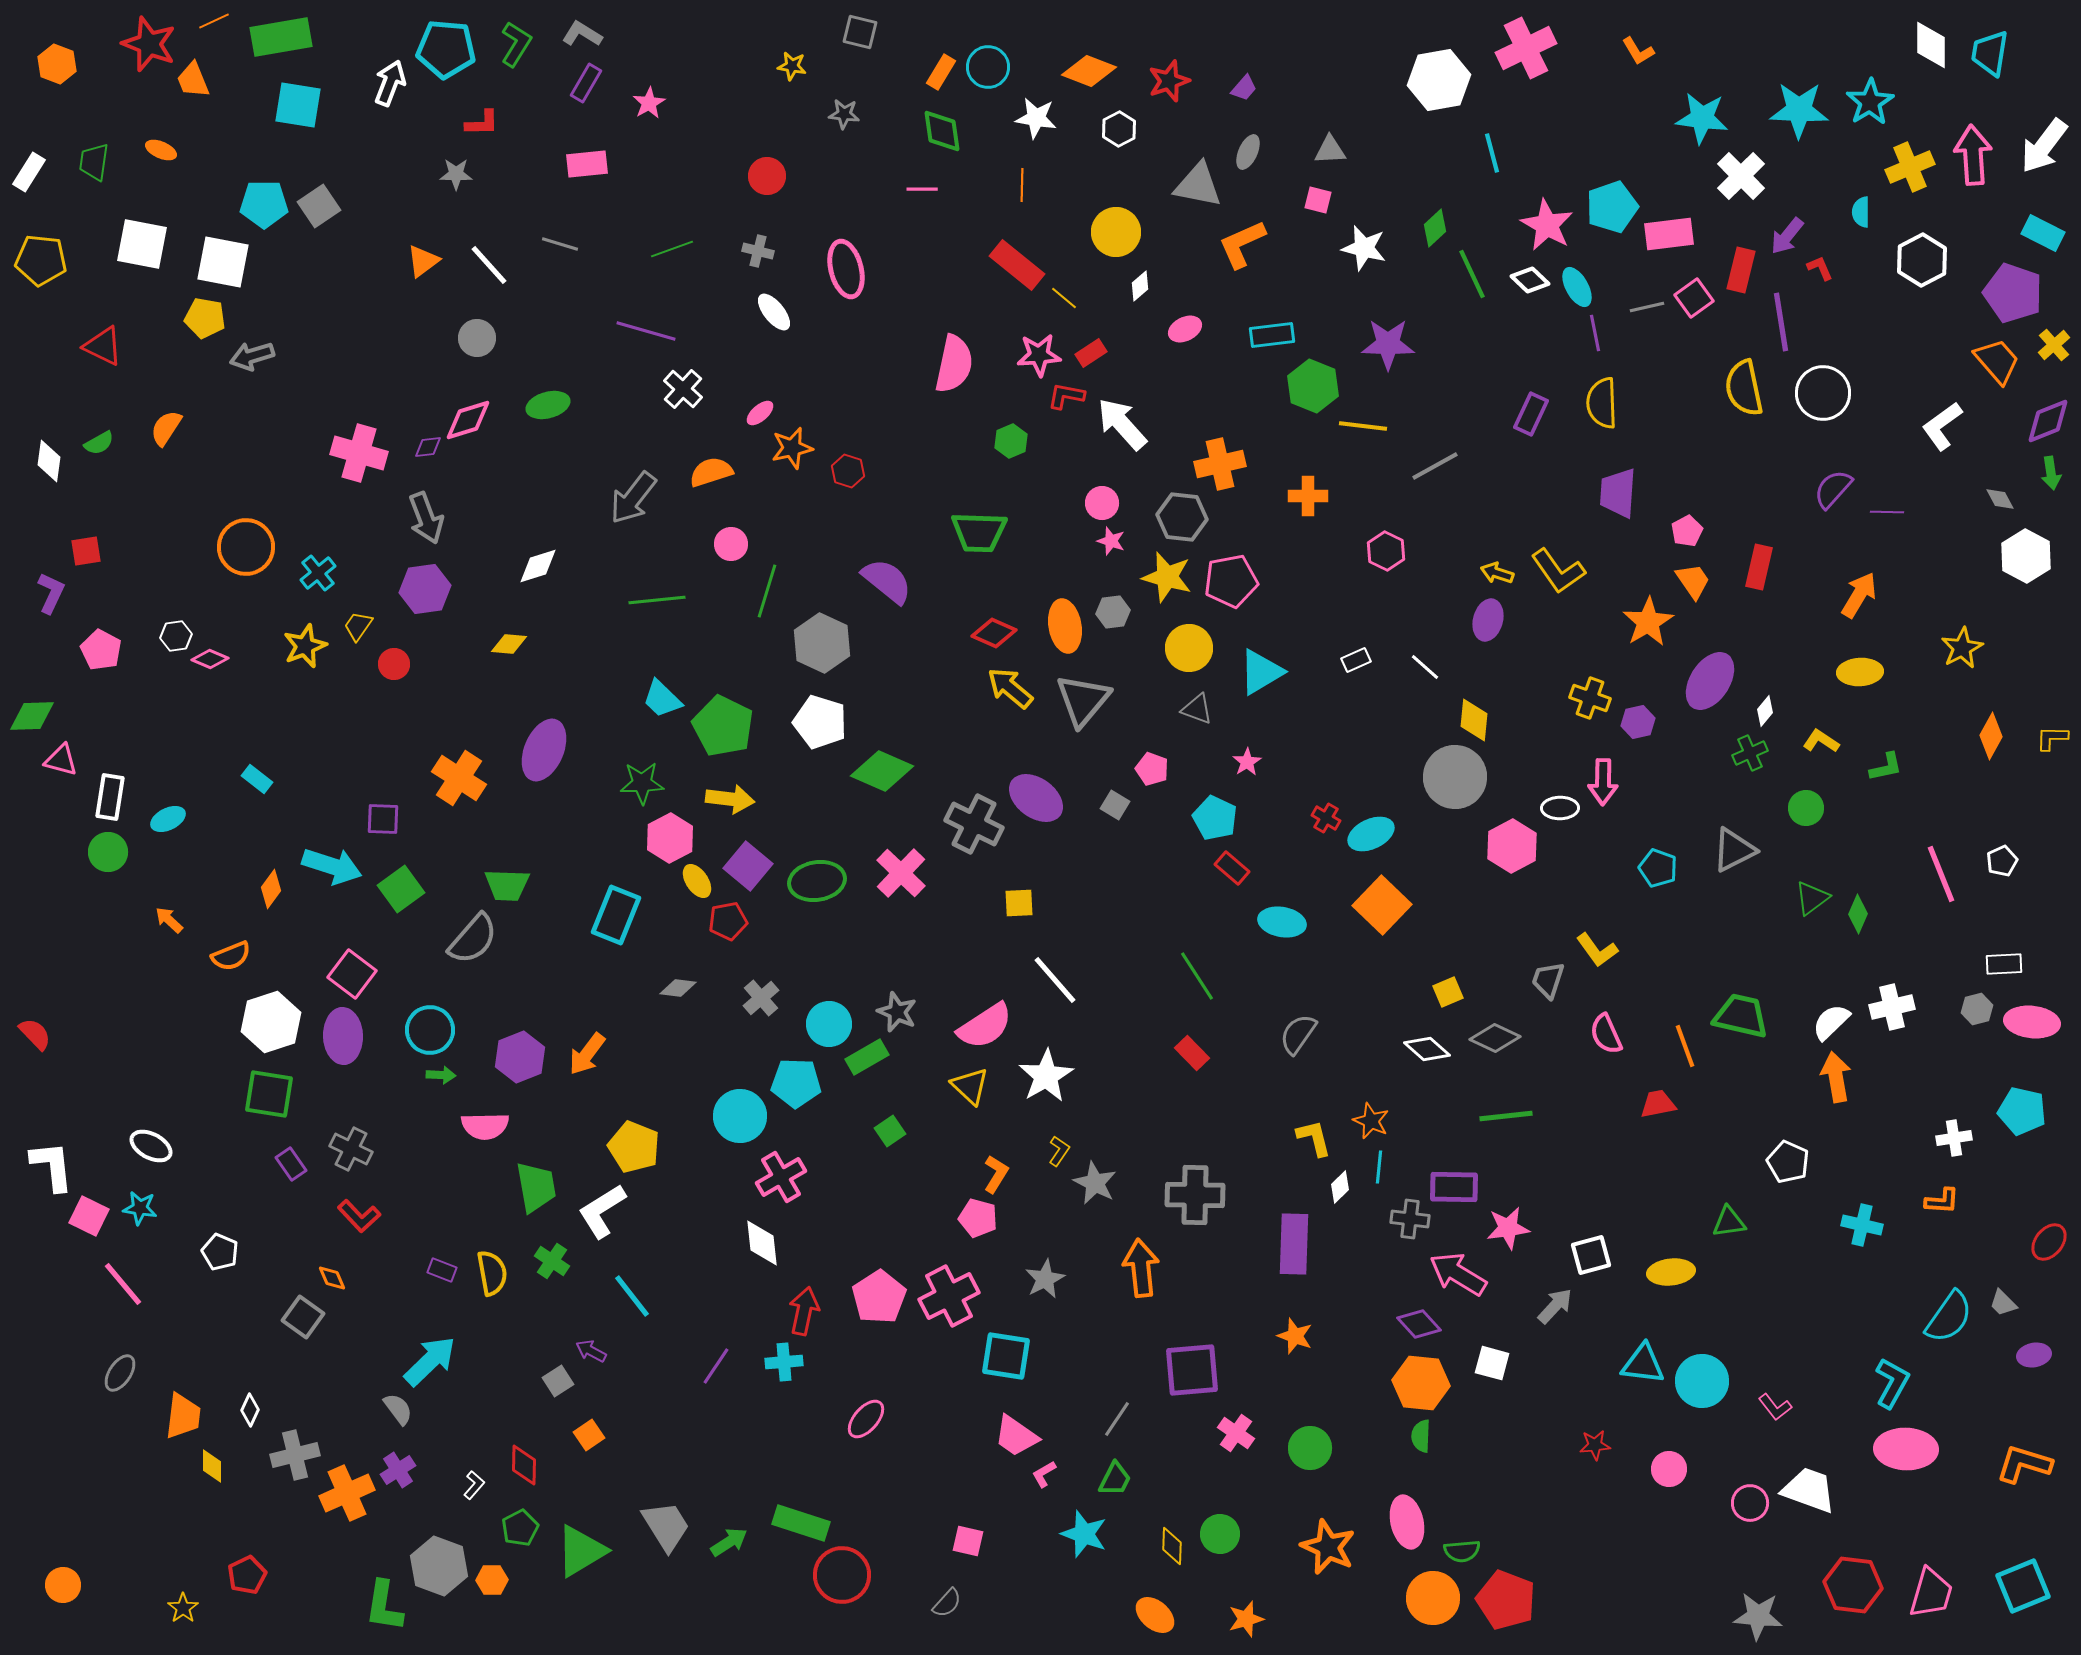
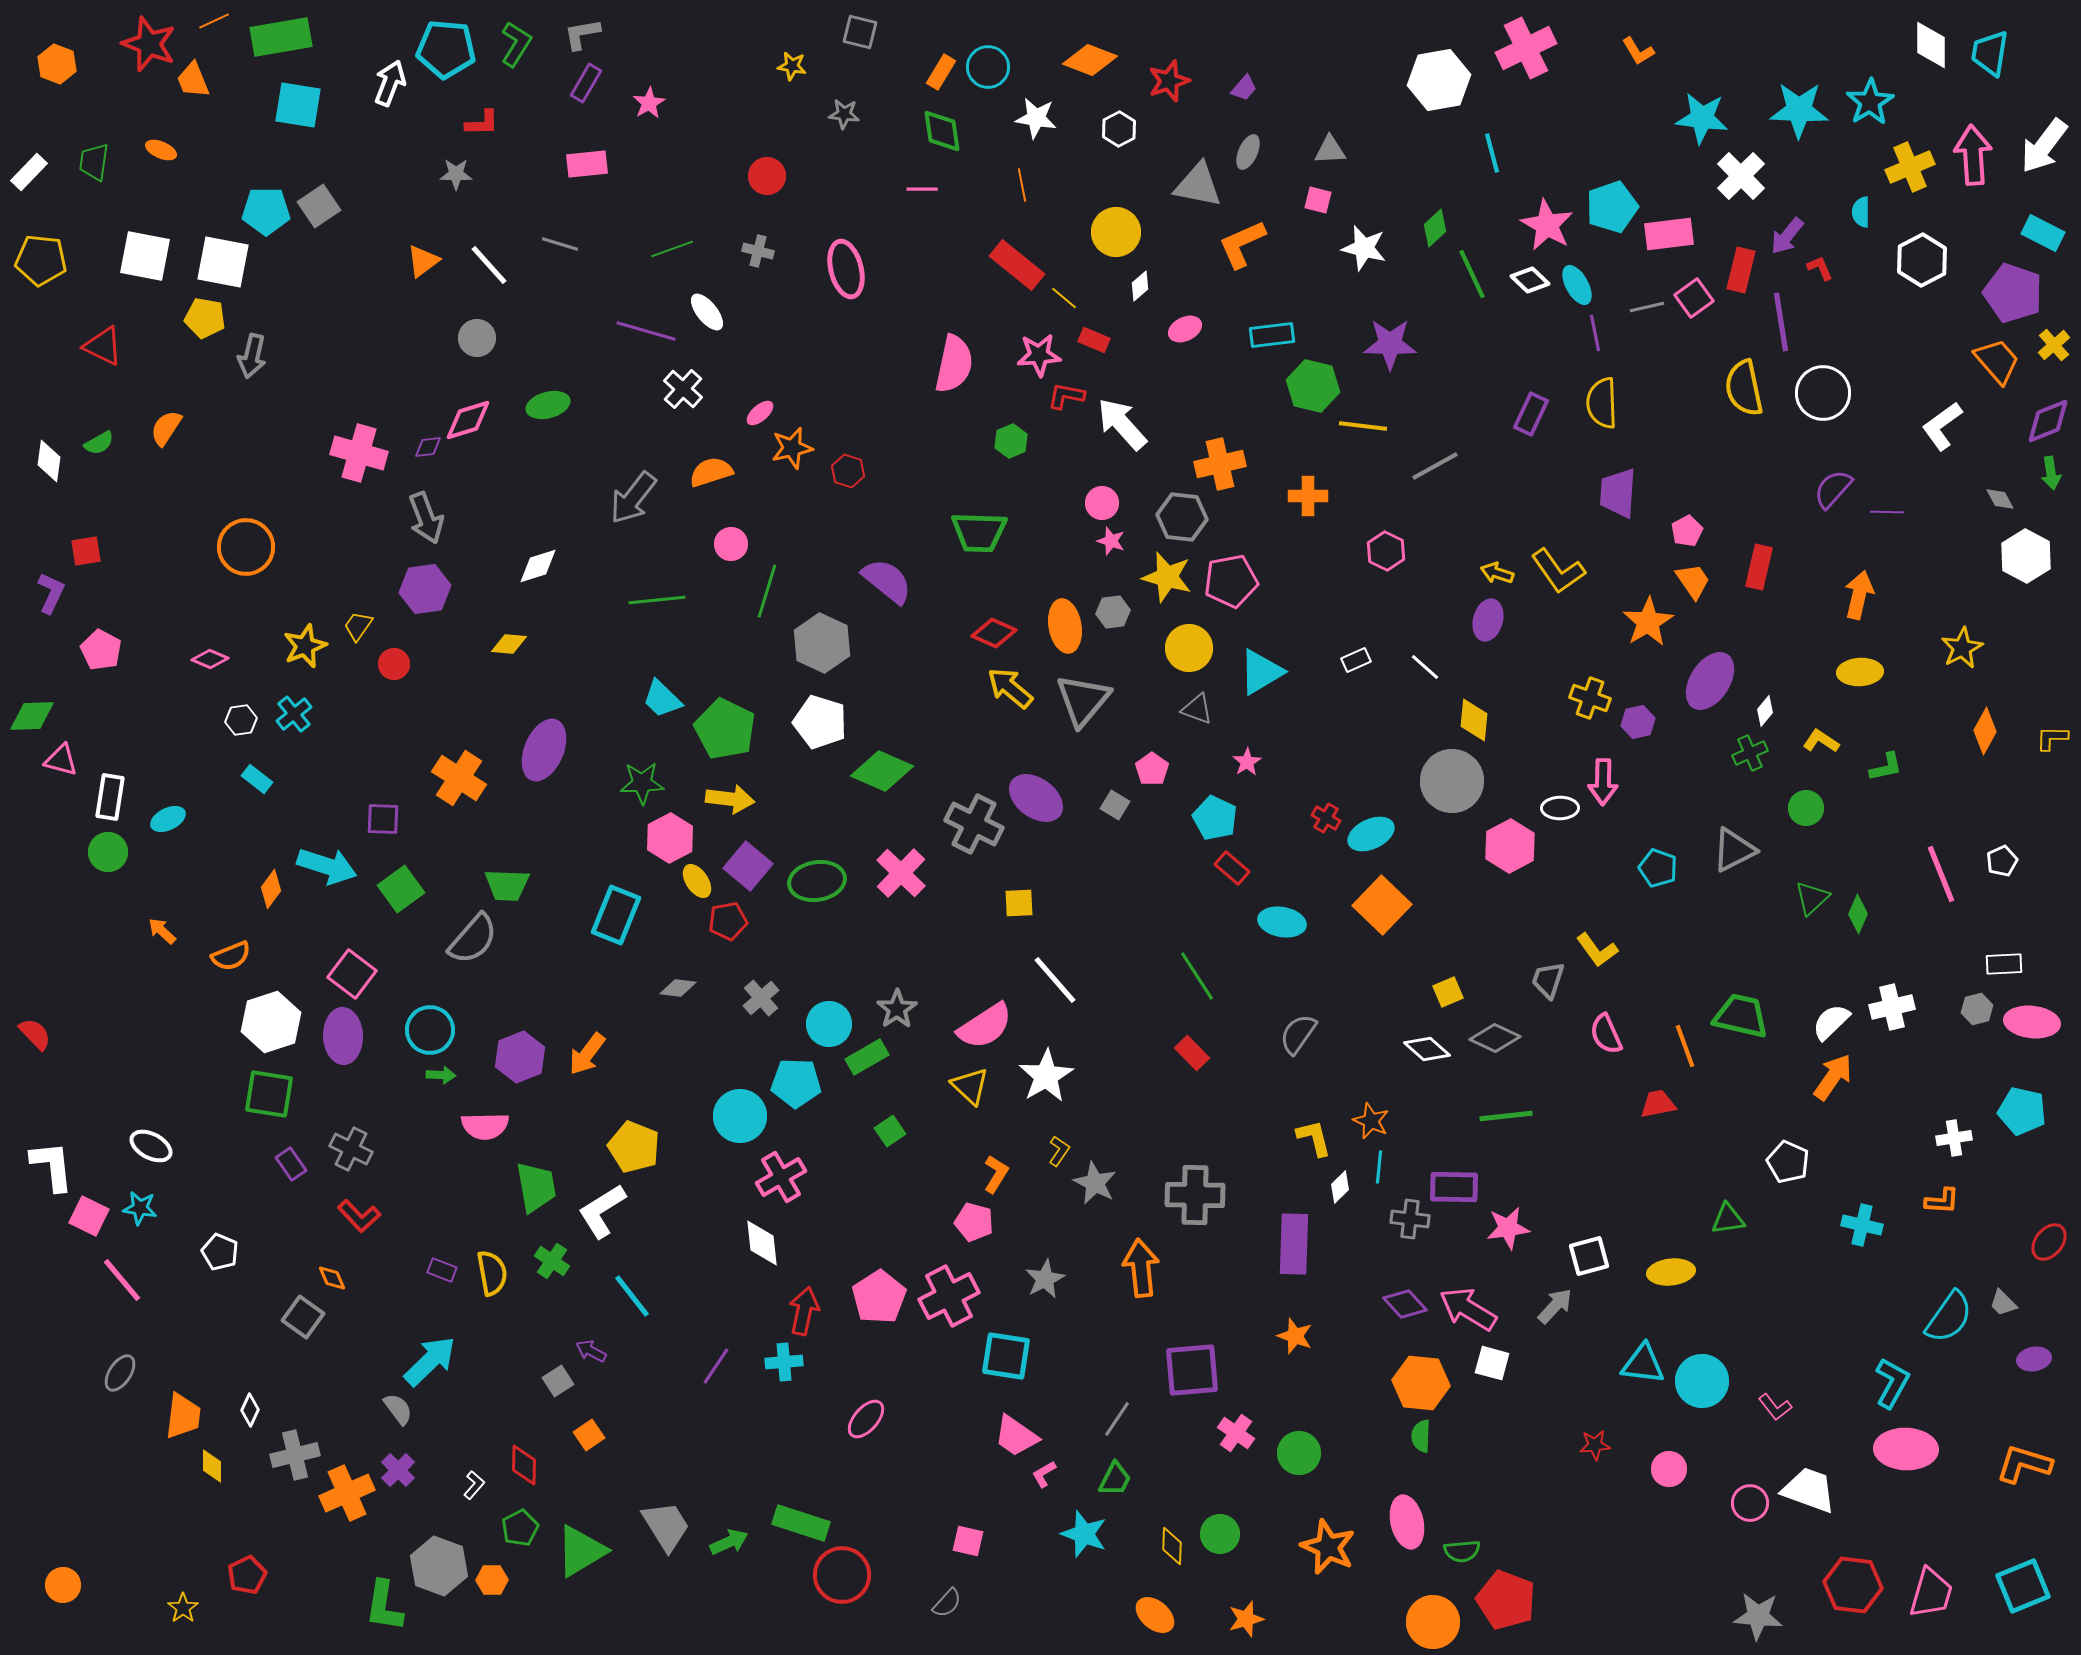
gray L-shape at (582, 34): rotated 42 degrees counterclockwise
orange diamond at (1089, 71): moved 1 px right, 11 px up
white rectangle at (29, 172): rotated 12 degrees clockwise
orange line at (1022, 185): rotated 12 degrees counterclockwise
cyan pentagon at (264, 204): moved 2 px right, 7 px down
white square at (142, 244): moved 3 px right, 12 px down
cyan ellipse at (1577, 287): moved 2 px up
white ellipse at (774, 312): moved 67 px left
purple star at (1388, 344): moved 2 px right
red rectangle at (1091, 353): moved 3 px right, 13 px up; rotated 56 degrees clockwise
gray arrow at (252, 356): rotated 60 degrees counterclockwise
green hexagon at (1313, 386): rotated 9 degrees counterclockwise
cyan cross at (318, 573): moved 24 px left, 141 px down
orange arrow at (1859, 595): rotated 18 degrees counterclockwise
white hexagon at (176, 636): moved 65 px right, 84 px down
green pentagon at (723, 726): moved 2 px right, 3 px down
orange diamond at (1991, 736): moved 6 px left, 5 px up
pink pentagon at (1152, 769): rotated 16 degrees clockwise
gray circle at (1455, 777): moved 3 px left, 4 px down
pink hexagon at (1512, 846): moved 2 px left
cyan arrow at (332, 866): moved 5 px left
green triangle at (1812, 898): rotated 6 degrees counterclockwise
orange arrow at (169, 920): moved 7 px left, 11 px down
gray star at (897, 1012): moved 3 px up; rotated 15 degrees clockwise
orange arrow at (1836, 1077): moved 3 px left; rotated 45 degrees clockwise
pink pentagon at (978, 1218): moved 4 px left, 4 px down
green triangle at (1729, 1222): moved 1 px left, 3 px up
white square at (1591, 1255): moved 2 px left, 1 px down
pink arrow at (1458, 1274): moved 10 px right, 35 px down
pink line at (123, 1284): moved 1 px left, 4 px up
purple diamond at (1419, 1324): moved 14 px left, 20 px up
purple ellipse at (2034, 1355): moved 4 px down
green circle at (1310, 1448): moved 11 px left, 5 px down
purple cross at (398, 1470): rotated 12 degrees counterclockwise
green arrow at (729, 1542): rotated 9 degrees clockwise
orange circle at (1433, 1598): moved 24 px down
